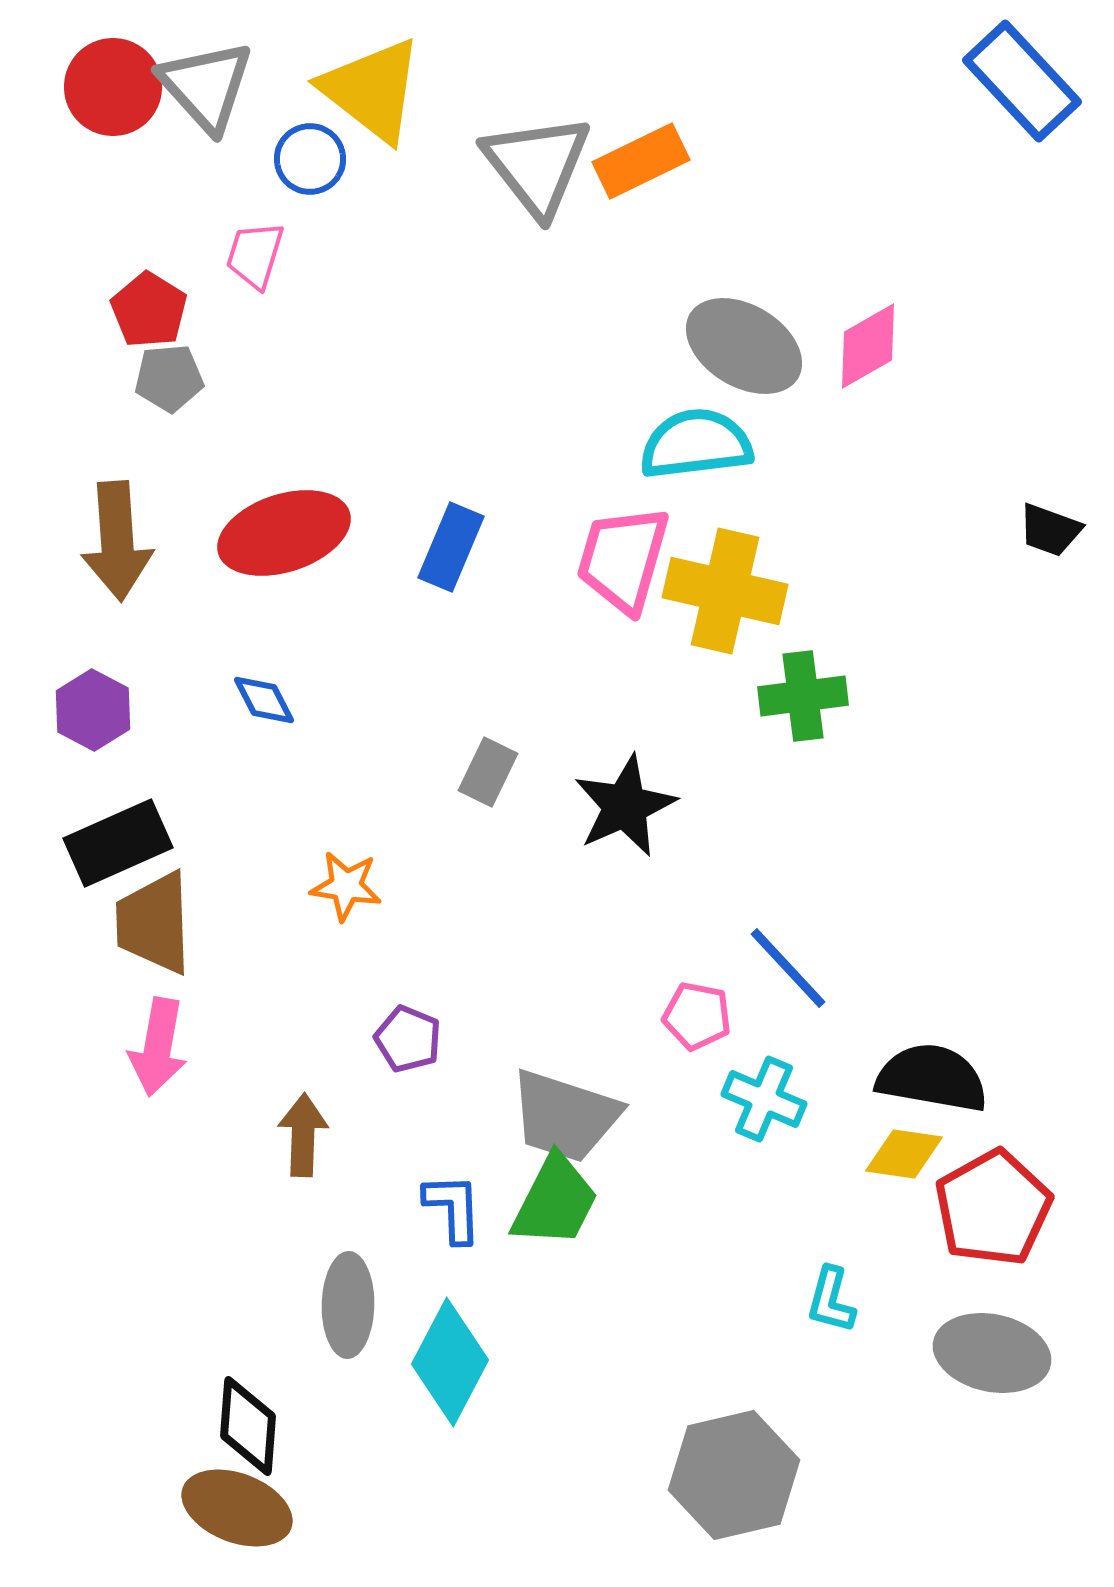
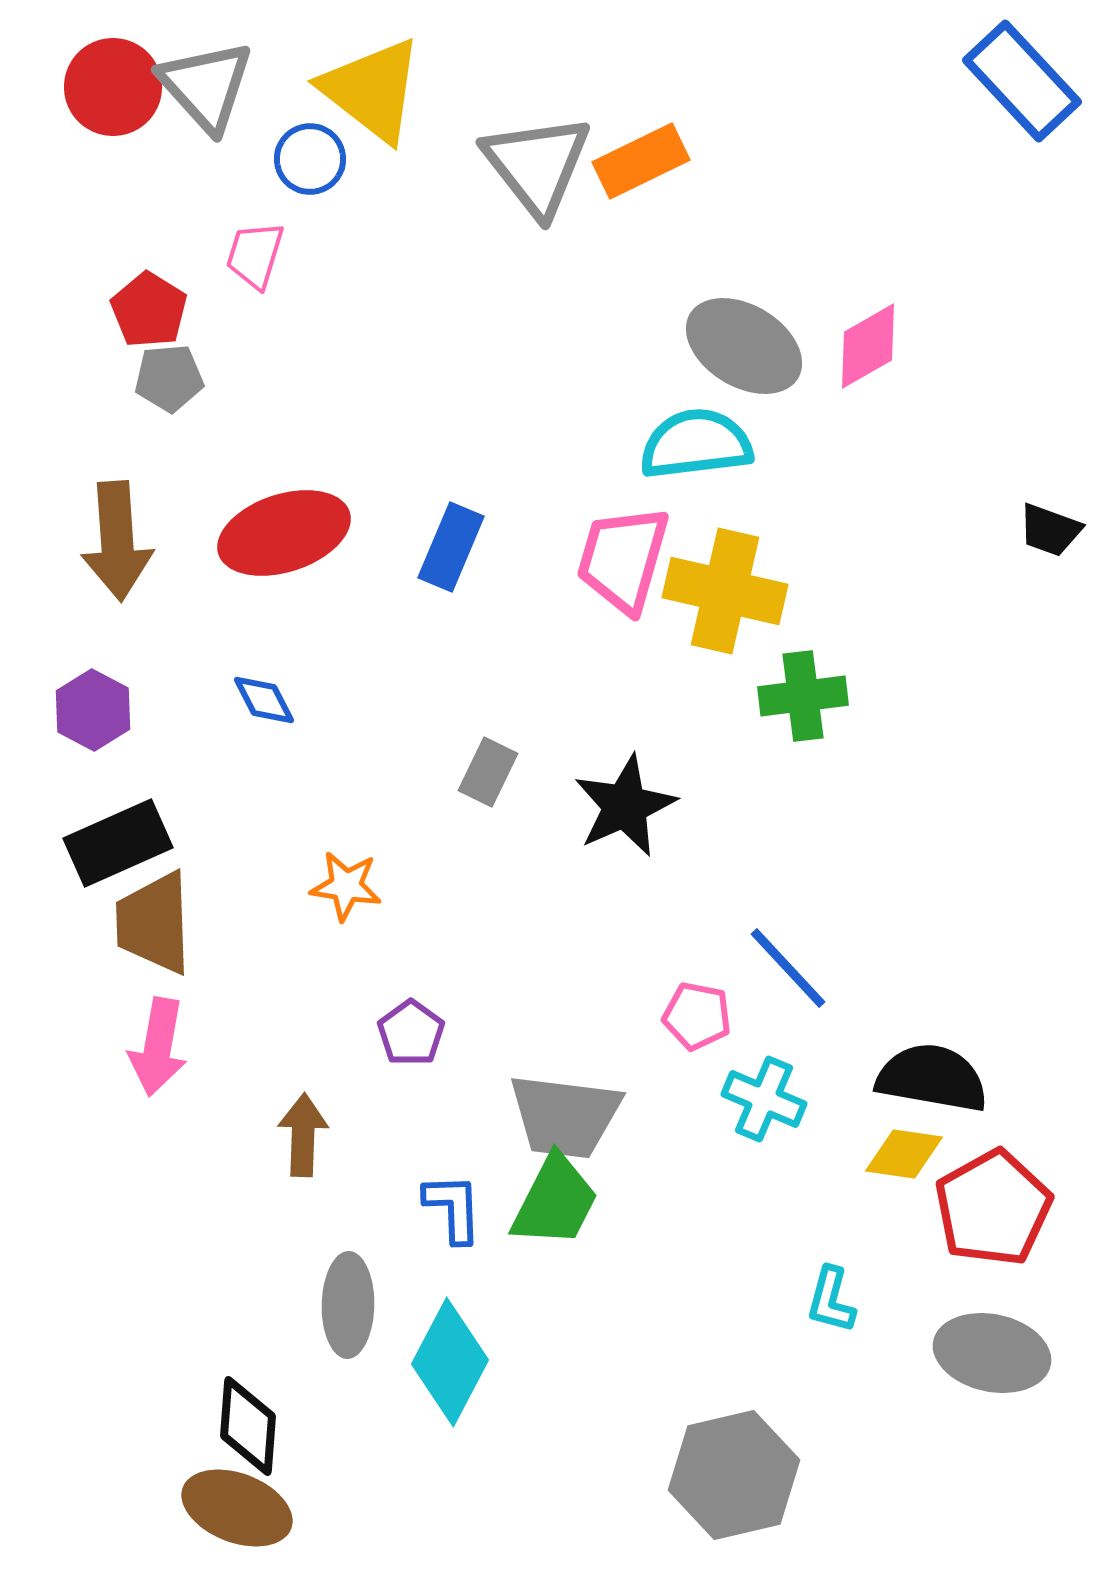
purple pentagon at (408, 1039): moved 3 px right, 6 px up; rotated 14 degrees clockwise
gray trapezoid at (565, 1116): rotated 11 degrees counterclockwise
